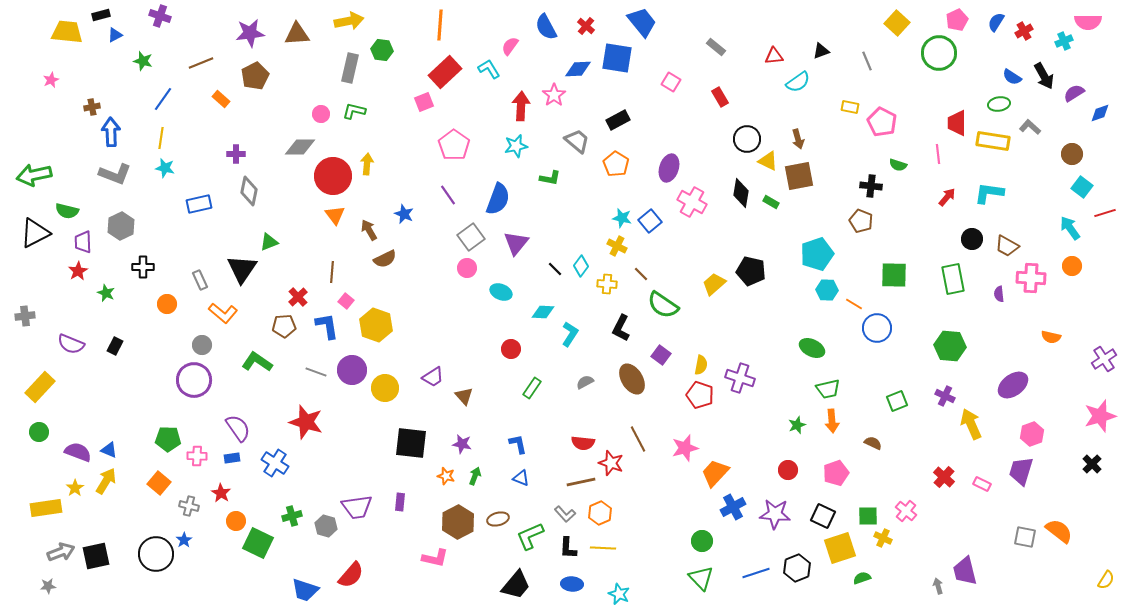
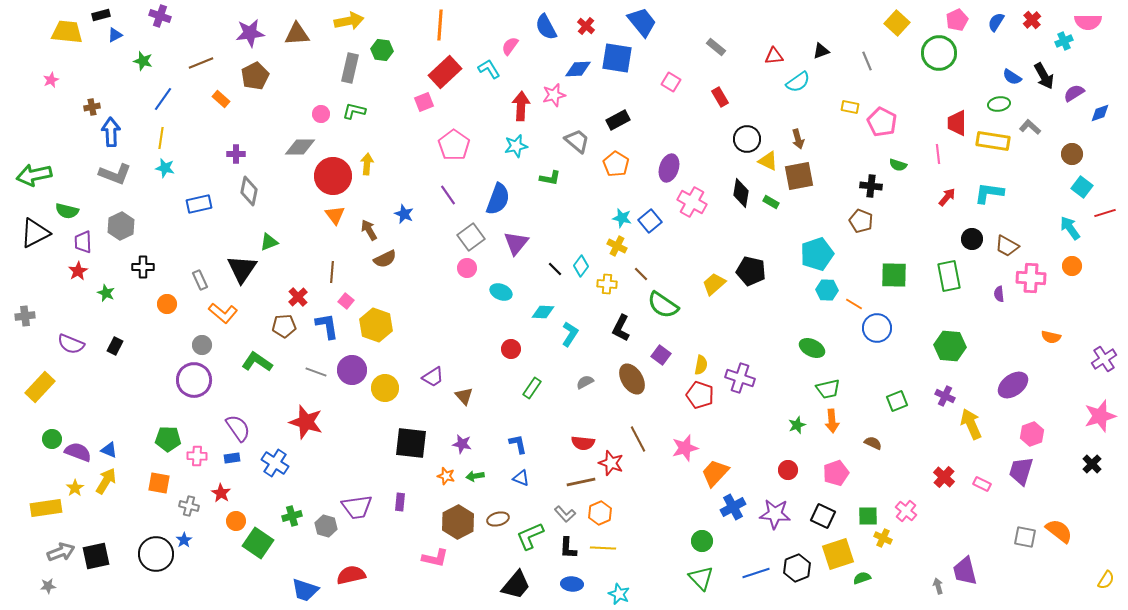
red cross at (1024, 31): moved 8 px right, 11 px up; rotated 12 degrees counterclockwise
pink star at (554, 95): rotated 20 degrees clockwise
green rectangle at (953, 279): moved 4 px left, 3 px up
green circle at (39, 432): moved 13 px right, 7 px down
green arrow at (475, 476): rotated 120 degrees counterclockwise
orange square at (159, 483): rotated 30 degrees counterclockwise
green square at (258, 543): rotated 8 degrees clockwise
yellow square at (840, 548): moved 2 px left, 6 px down
red semicircle at (351, 575): rotated 144 degrees counterclockwise
